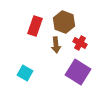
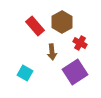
brown hexagon: moved 2 px left; rotated 10 degrees clockwise
red rectangle: rotated 60 degrees counterclockwise
brown arrow: moved 4 px left, 7 px down
purple square: moved 3 px left; rotated 25 degrees clockwise
